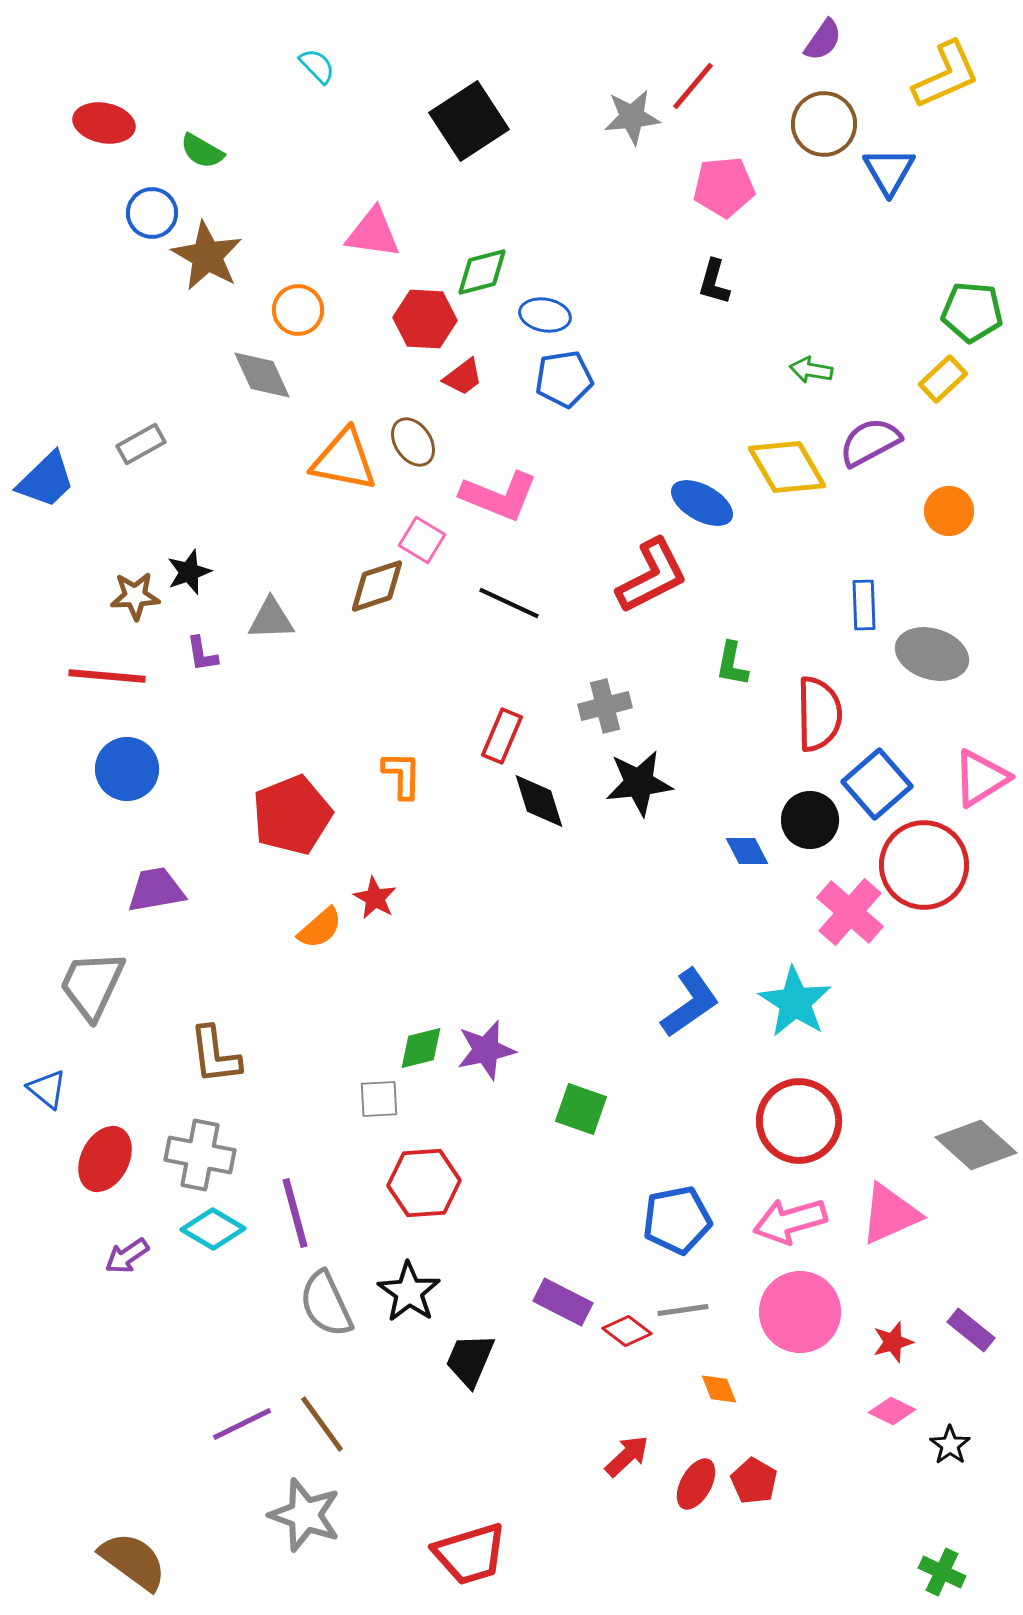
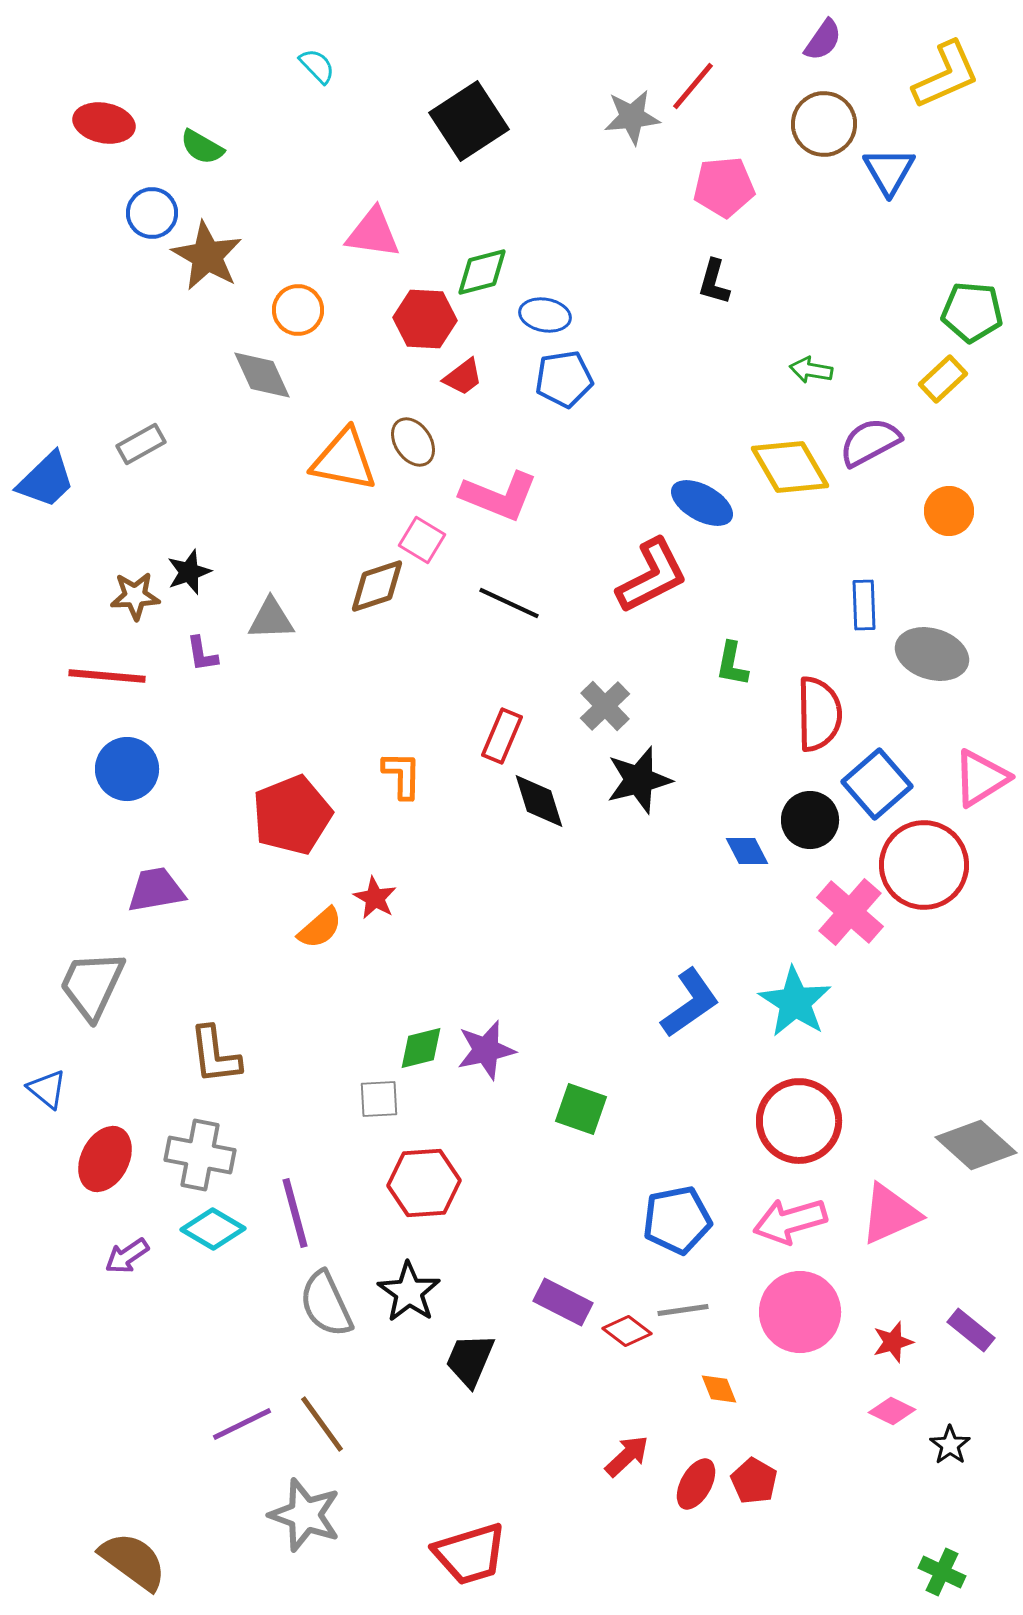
green semicircle at (202, 151): moved 4 px up
yellow diamond at (787, 467): moved 3 px right
gray cross at (605, 706): rotated 30 degrees counterclockwise
black star at (639, 783): moved 3 px up; rotated 8 degrees counterclockwise
